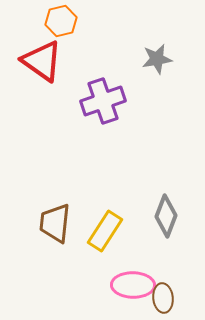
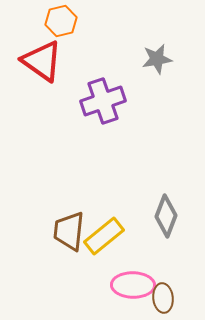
brown trapezoid: moved 14 px right, 8 px down
yellow rectangle: moved 1 px left, 5 px down; rotated 18 degrees clockwise
